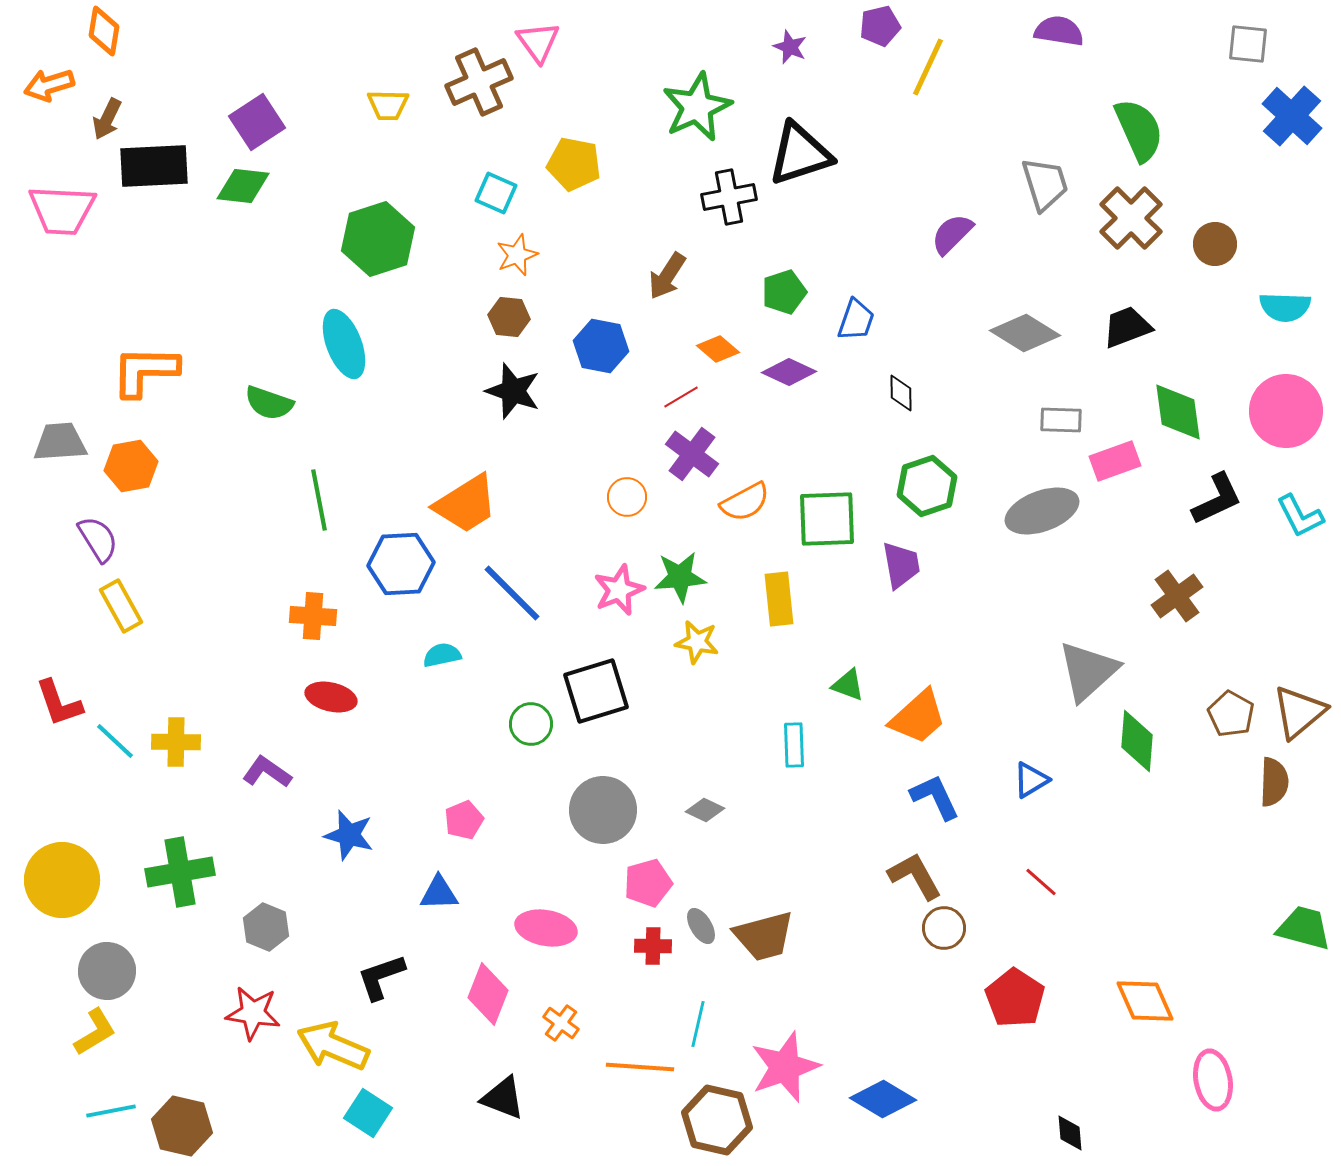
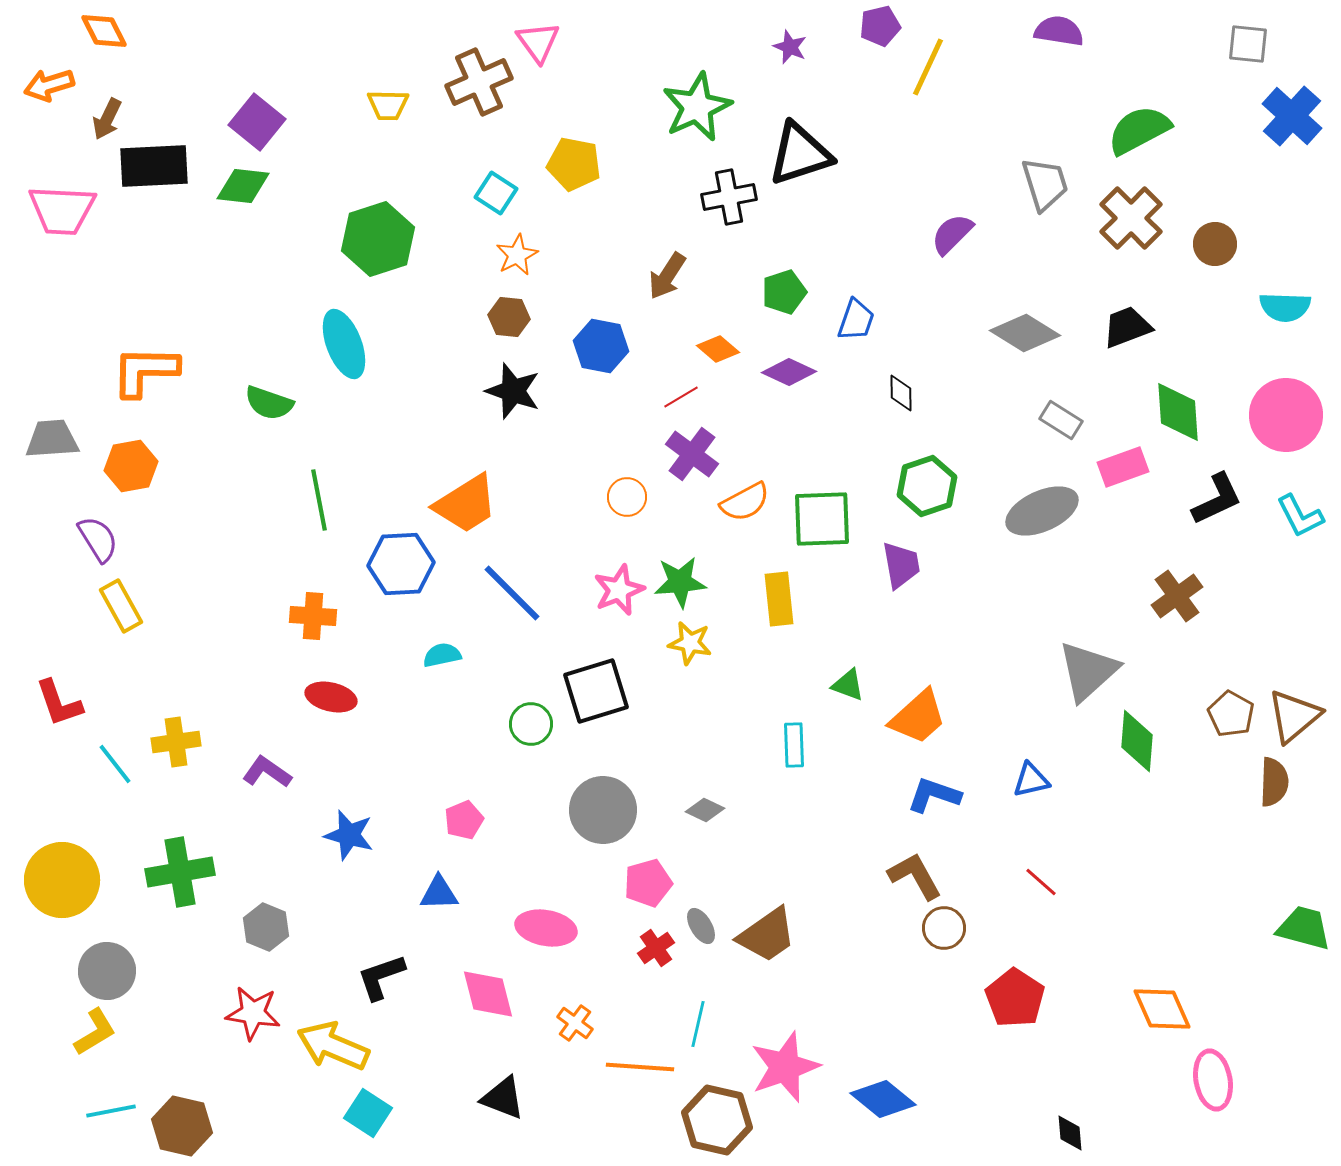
orange diamond at (104, 31): rotated 36 degrees counterclockwise
purple square at (257, 122): rotated 18 degrees counterclockwise
green semicircle at (1139, 130): rotated 94 degrees counterclockwise
cyan square at (496, 193): rotated 9 degrees clockwise
orange star at (517, 255): rotated 6 degrees counterclockwise
pink circle at (1286, 411): moved 4 px down
green diamond at (1178, 412): rotated 4 degrees clockwise
gray rectangle at (1061, 420): rotated 30 degrees clockwise
gray trapezoid at (60, 442): moved 8 px left, 3 px up
pink rectangle at (1115, 461): moved 8 px right, 6 px down
gray ellipse at (1042, 511): rotated 4 degrees counterclockwise
green square at (827, 519): moved 5 px left
green star at (680, 577): moved 5 px down
yellow star at (697, 642): moved 7 px left, 1 px down
brown triangle at (1299, 712): moved 5 px left, 4 px down
cyan line at (115, 741): moved 23 px down; rotated 9 degrees clockwise
yellow cross at (176, 742): rotated 9 degrees counterclockwise
blue triangle at (1031, 780): rotated 18 degrees clockwise
blue L-shape at (935, 797): moved 1 px left, 2 px up; rotated 46 degrees counterclockwise
brown trapezoid at (764, 936): moved 3 px right, 1 px up; rotated 20 degrees counterclockwise
red cross at (653, 946): moved 3 px right, 2 px down; rotated 36 degrees counterclockwise
pink diamond at (488, 994): rotated 36 degrees counterclockwise
orange diamond at (1145, 1001): moved 17 px right, 8 px down
orange cross at (561, 1023): moved 14 px right
blue diamond at (883, 1099): rotated 8 degrees clockwise
